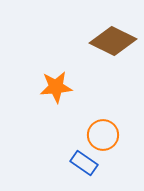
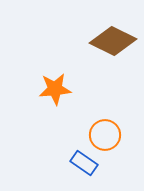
orange star: moved 1 px left, 2 px down
orange circle: moved 2 px right
